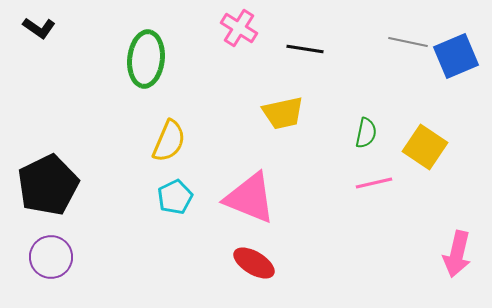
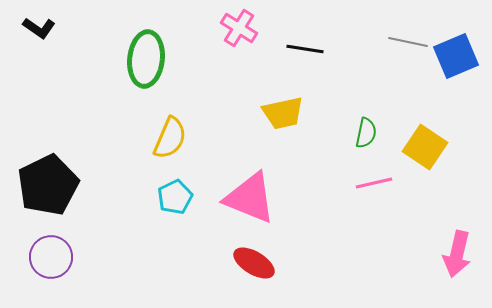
yellow semicircle: moved 1 px right, 3 px up
